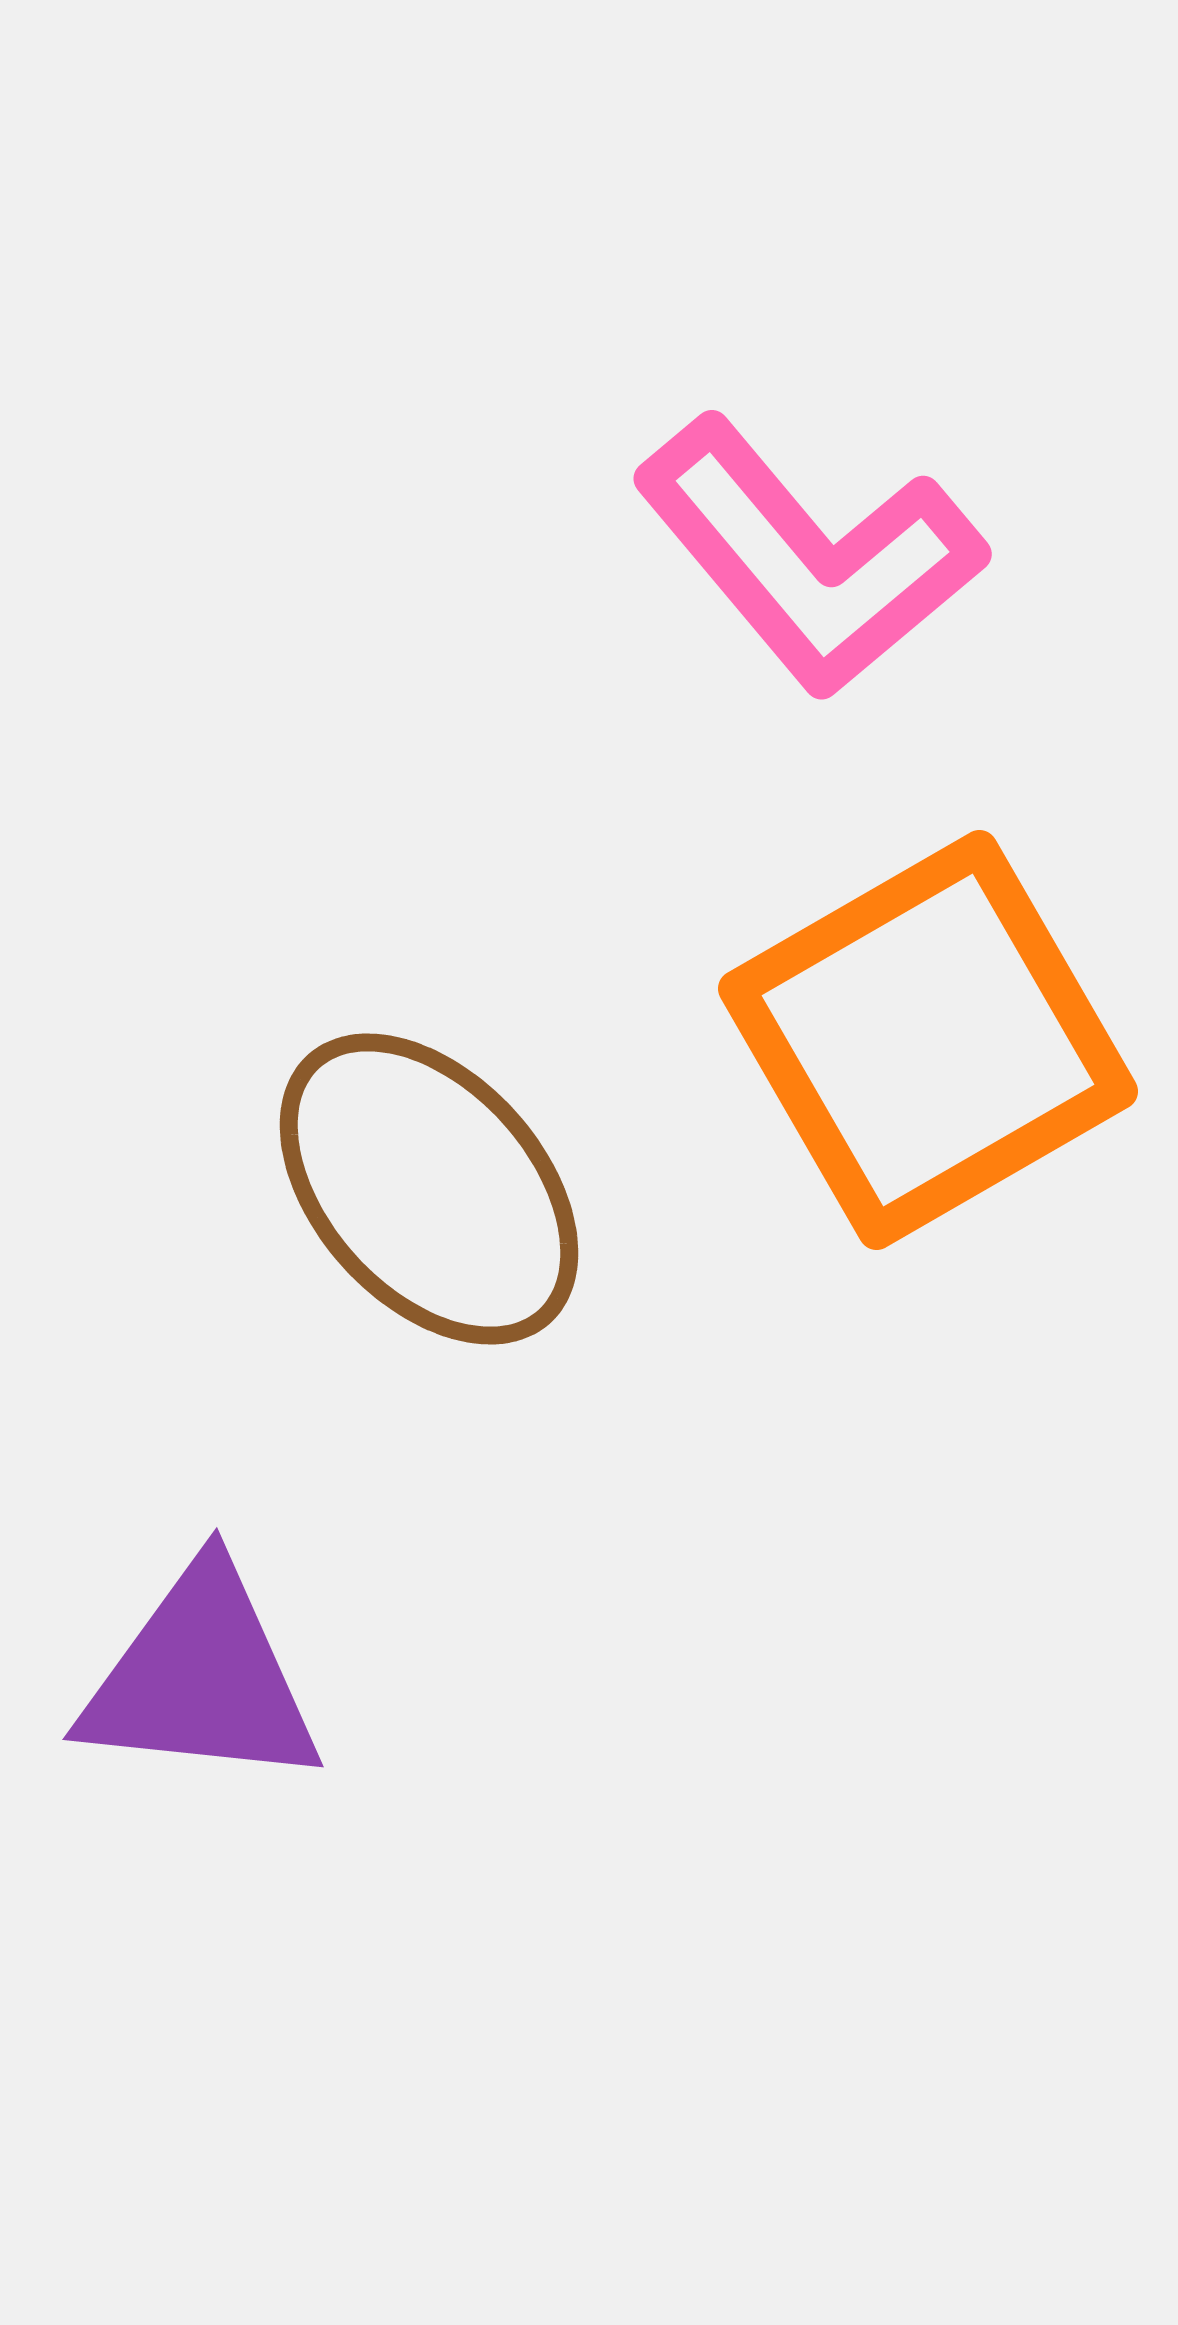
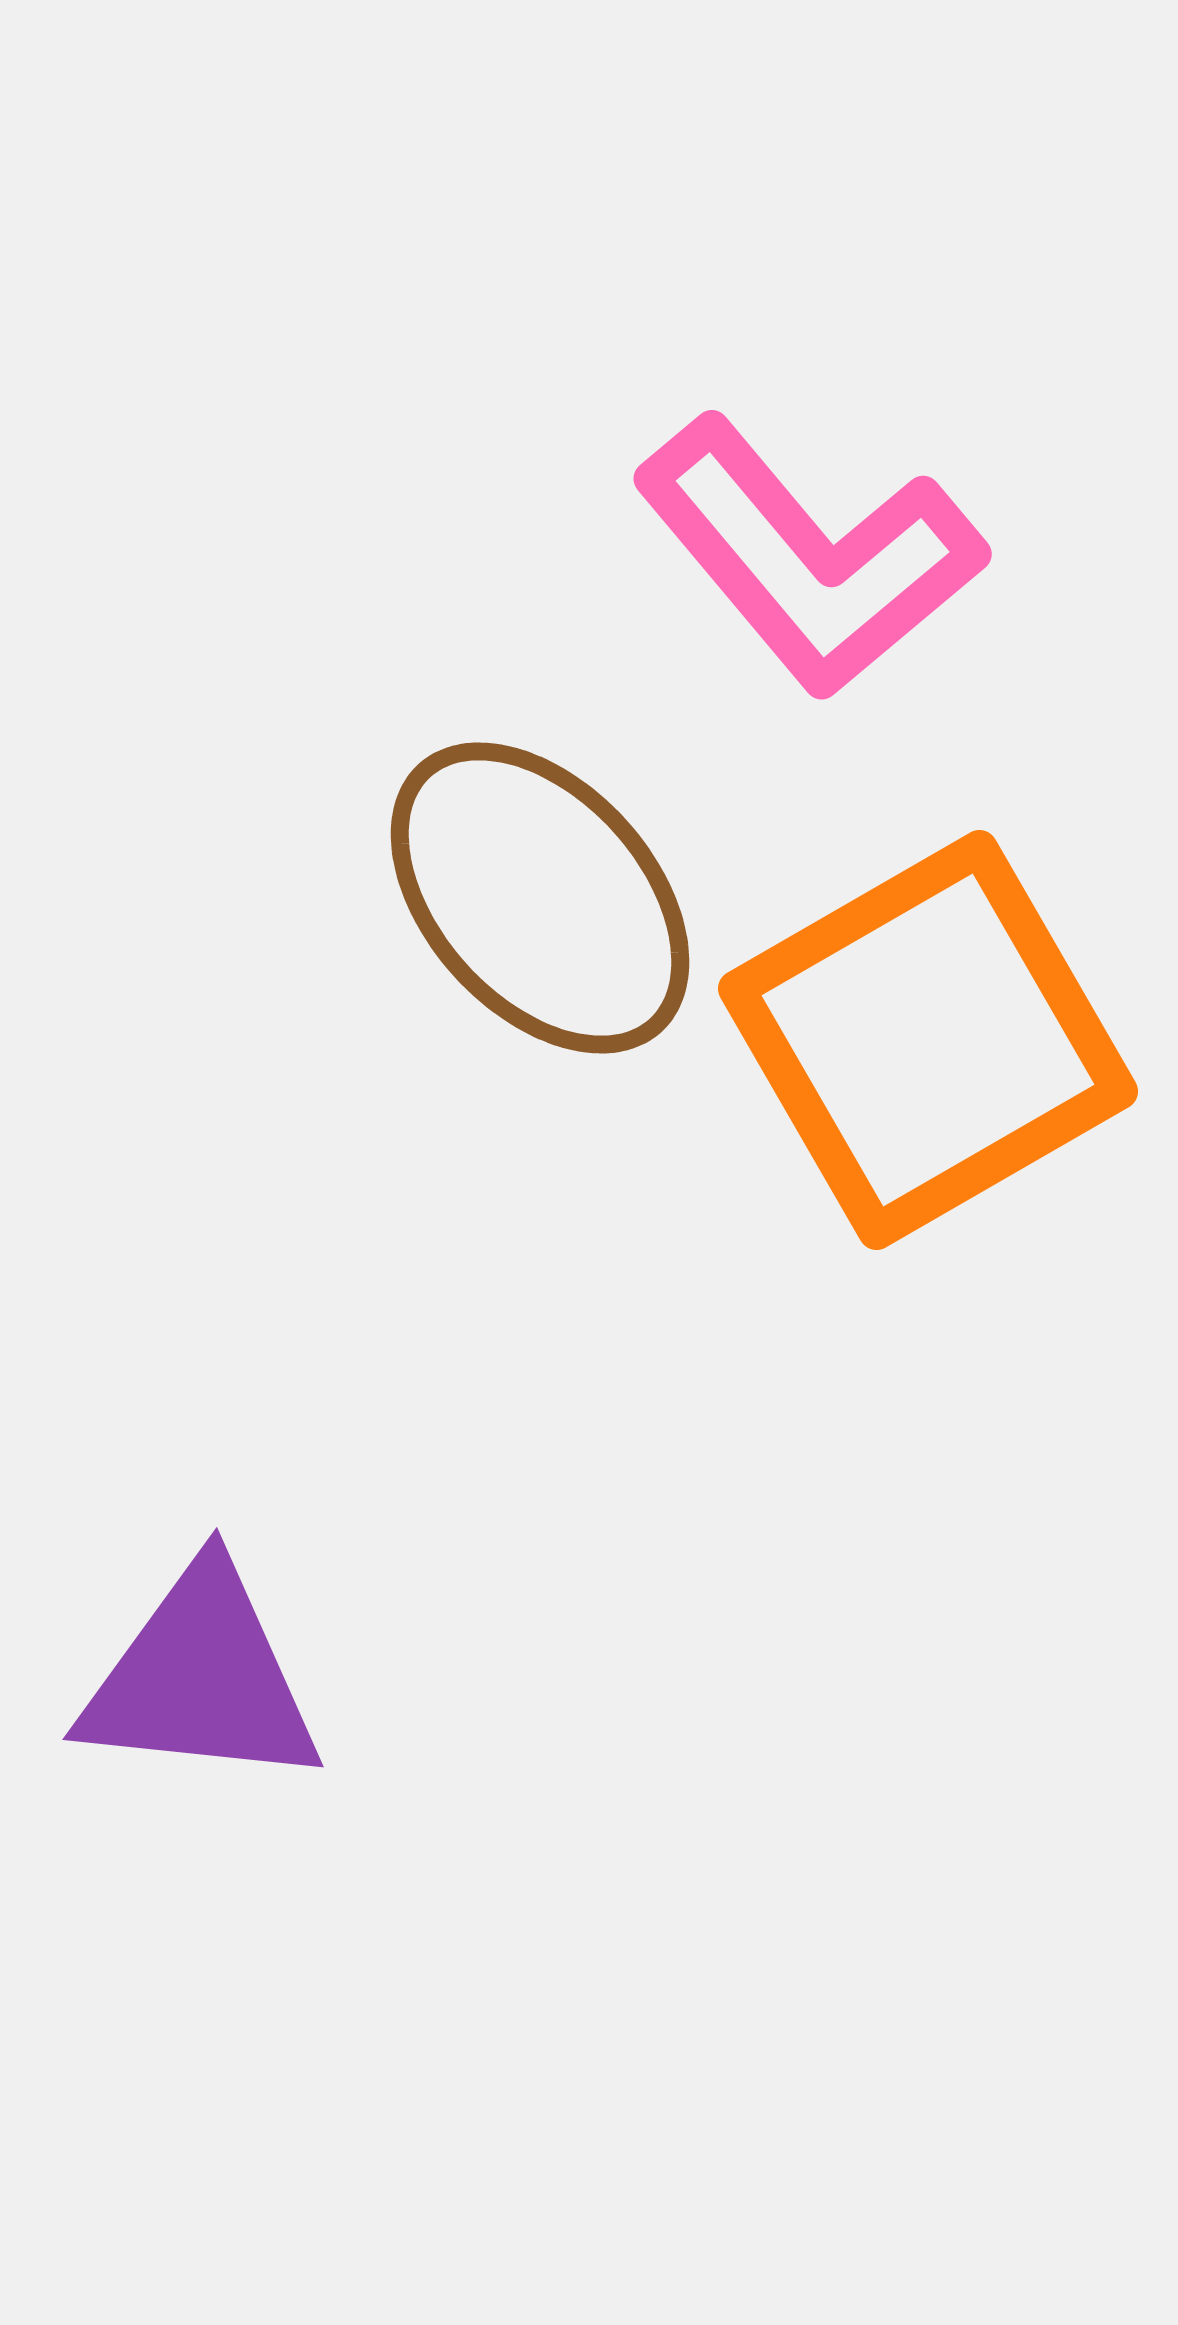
brown ellipse: moved 111 px right, 291 px up
